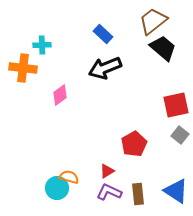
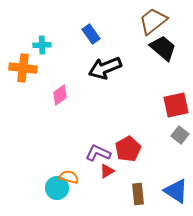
blue rectangle: moved 12 px left; rotated 12 degrees clockwise
red pentagon: moved 6 px left, 5 px down
purple L-shape: moved 11 px left, 39 px up
